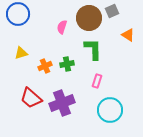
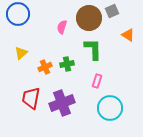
yellow triangle: rotated 24 degrees counterclockwise
orange cross: moved 1 px down
red trapezoid: rotated 60 degrees clockwise
cyan circle: moved 2 px up
